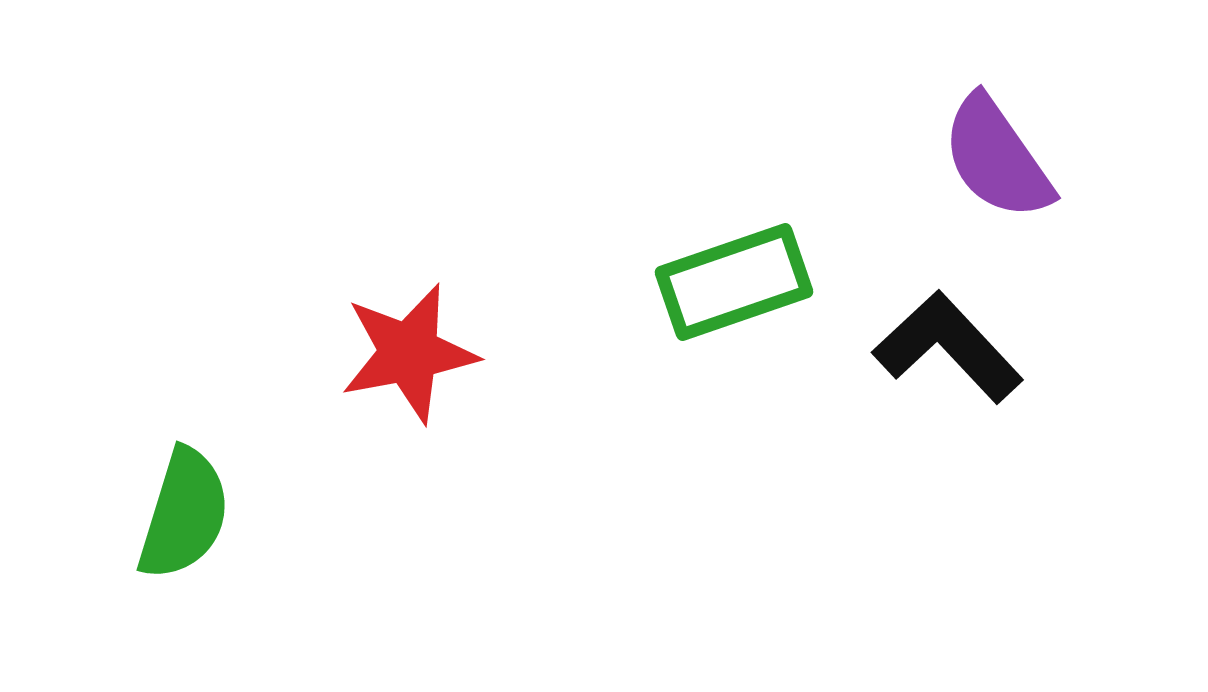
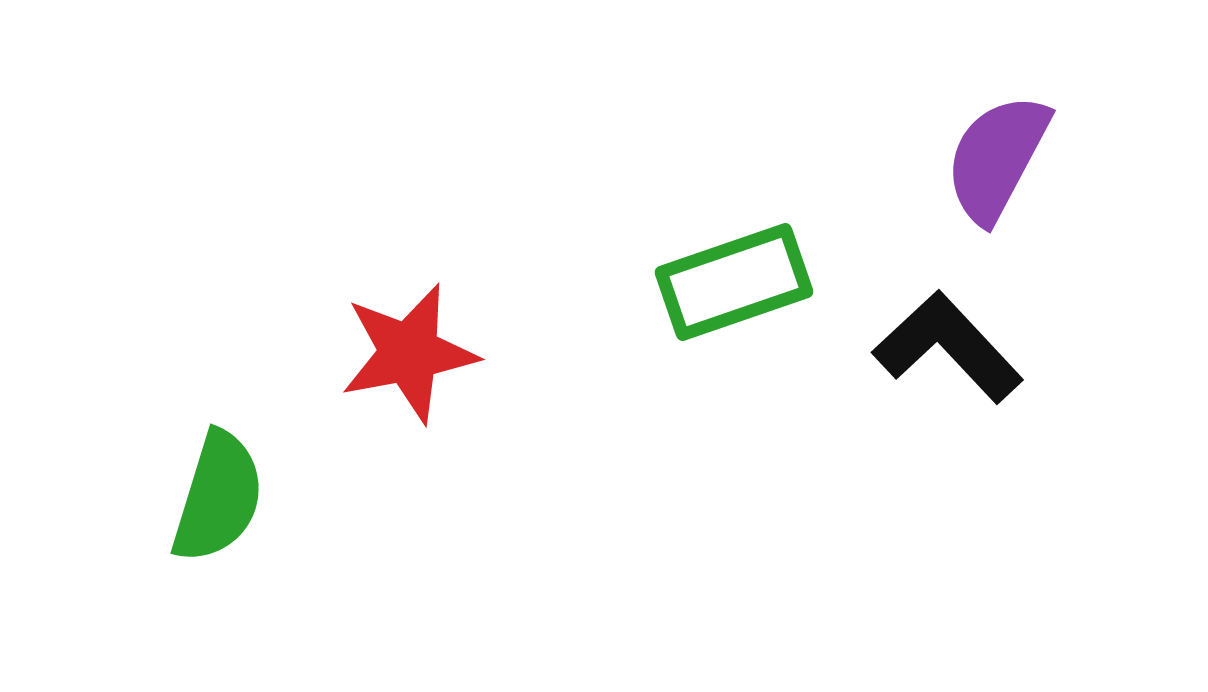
purple semicircle: rotated 63 degrees clockwise
green semicircle: moved 34 px right, 17 px up
